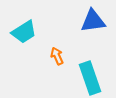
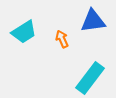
orange arrow: moved 5 px right, 17 px up
cyan rectangle: rotated 56 degrees clockwise
